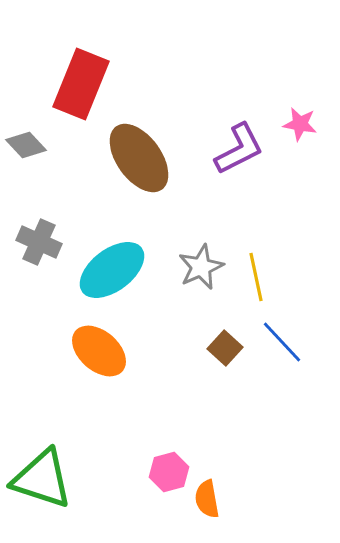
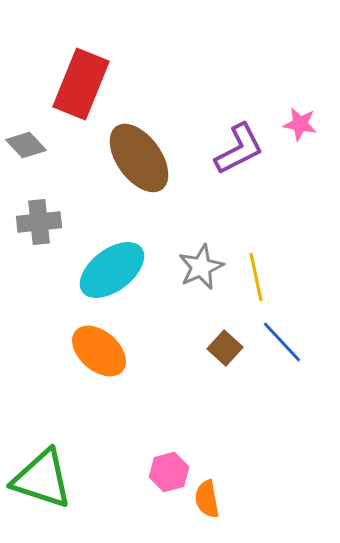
gray cross: moved 20 px up; rotated 30 degrees counterclockwise
